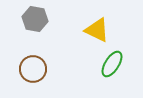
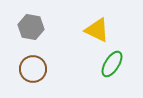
gray hexagon: moved 4 px left, 8 px down
